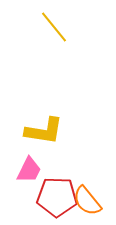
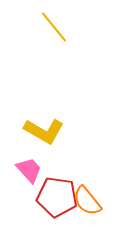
yellow L-shape: rotated 21 degrees clockwise
pink trapezoid: rotated 68 degrees counterclockwise
red pentagon: rotated 6 degrees clockwise
